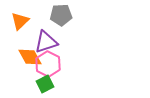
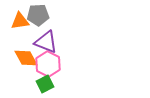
gray pentagon: moved 23 px left
orange triangle: rotated 36 degrees clockwise
purple triangle: rotated 40 degrees clockwise
orange diamond: moved 4 px left, 1 px down
